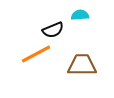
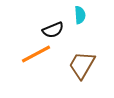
cyan semicircle: rotated 90 degrees clockwise
brown trapezoid: rotated 60 degrees counterclockwise
